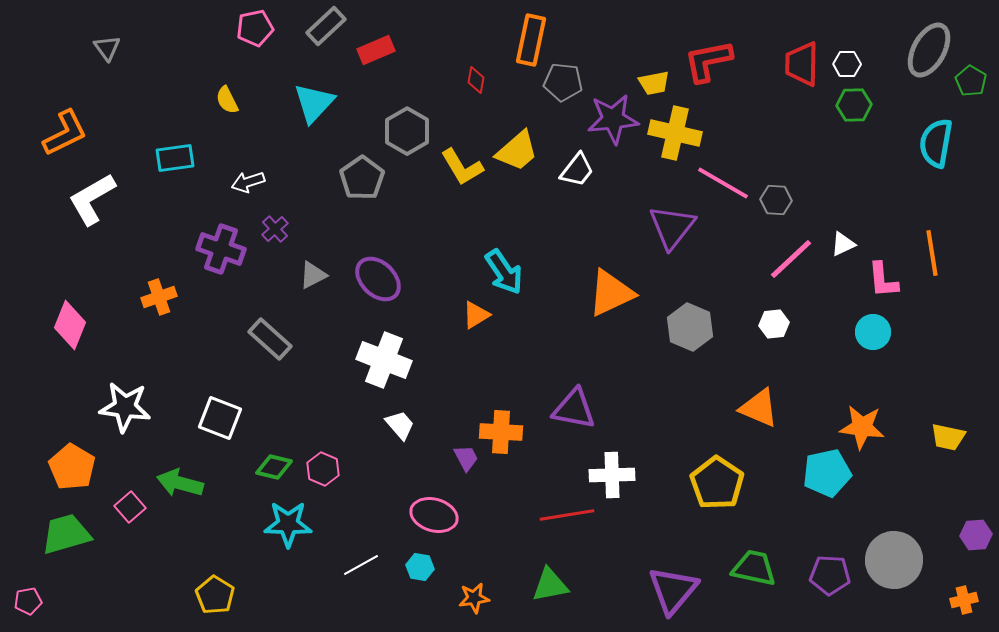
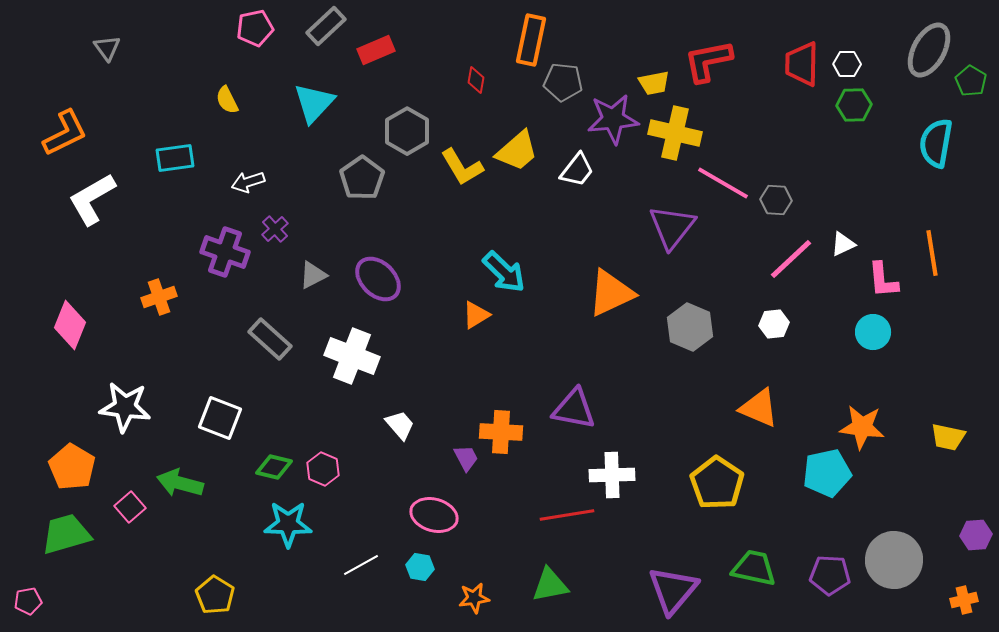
purple cross at (221, 249): moved 4 px right, 3 px down
cyan arrow at (504, 272): rotated 12 degrees counterclockwise
white cross at (384, 360): moved 32 px left, 4 px up
